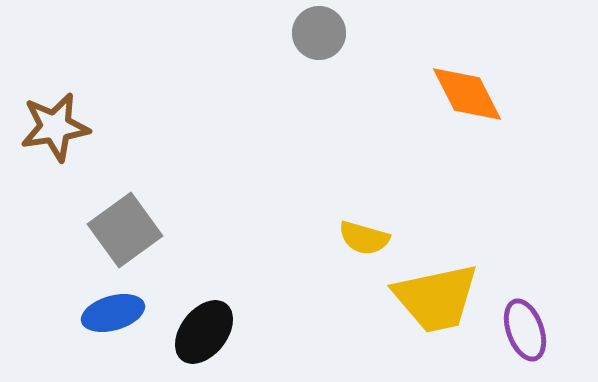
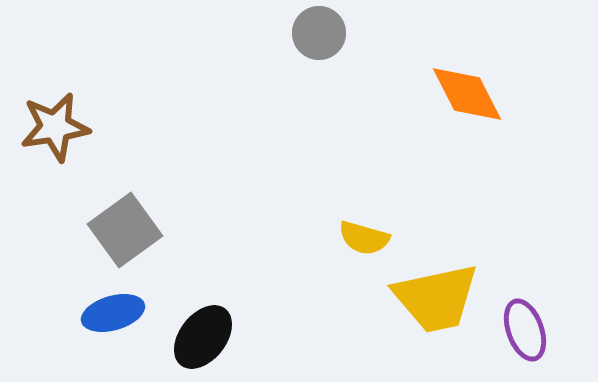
black ellipse: moved 1 px left, 5 px down
